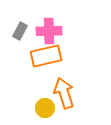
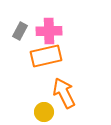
orange arrow: rotated 8 degrees counterclockwise
yellow circle: moved 1 px left, 4 px down
